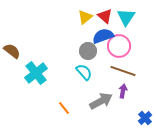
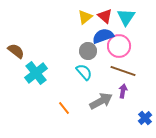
brown semicircle: moved 4 px right
